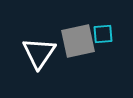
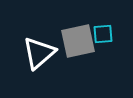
white triangle: rotated 15 degrees clockwise
